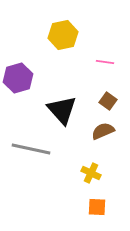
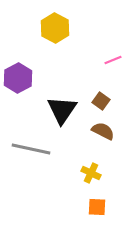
yellow hexagon: moved 8 px left, 7 px up; rotated 20 degrees counterclockwise
pink line: moved 8 px right, 2 px up; rotated 30 degrees counterclockwise
purple hexagon: rotated 12 degrees counterclockwise
brown square: moved 7 px left
black triangle: rotated 16 degrees clockwise
brown semicircle: rotated 50 degrees clockwise
